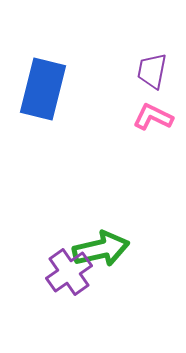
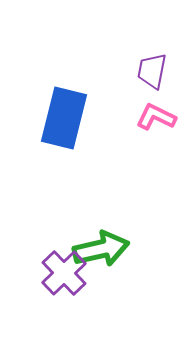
blue rectangle: moved 21 px right, 29 px down
pink L-shape: moved 3 px right
purple cross: moved 5 px left, 1 px down; rotated 9 degrees counterclockwise
